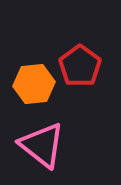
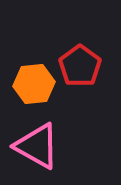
pink triangle: moved 5 px left, 1 px down; rotated 9 degrees counterclockwise
